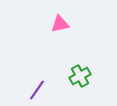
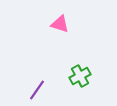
pink triangle: rotated 30 degrees clockwise
